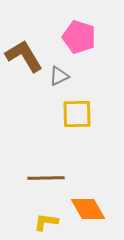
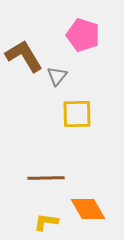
pink pentagon: moved 4 px right, 2 px up
gray triangle: moved 2 px left; rotated 25 degrees counterclockwise
